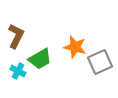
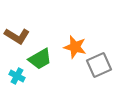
brown L-shape: moved 1 px right; rotated 95 degrees clockwise
gray square: moved 1 px left, 3 px down
cyan cross: moved 1 px left, 5 px down
